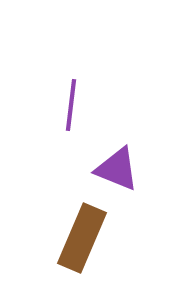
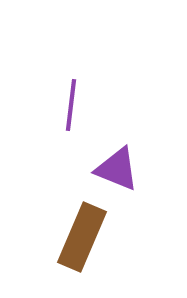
brown rectangle: moved 1 px up
